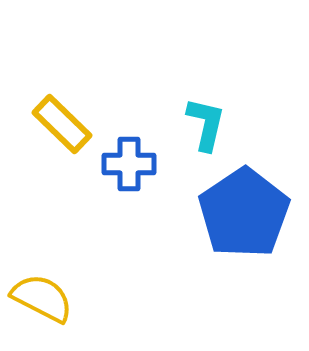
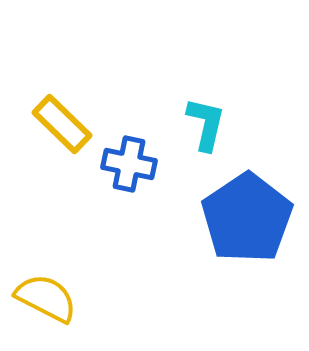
blue cross: rotated 12 degrees clockwise
blue pentagon: moved 3 px right, 5 px down
yellow semicircle: moved 4 px right
